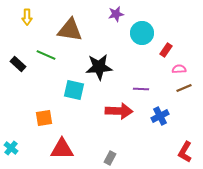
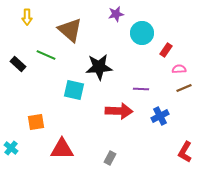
brown triangle: rotated 32 degrees clockwise
orange square: moved 8 px left, 4 px down
